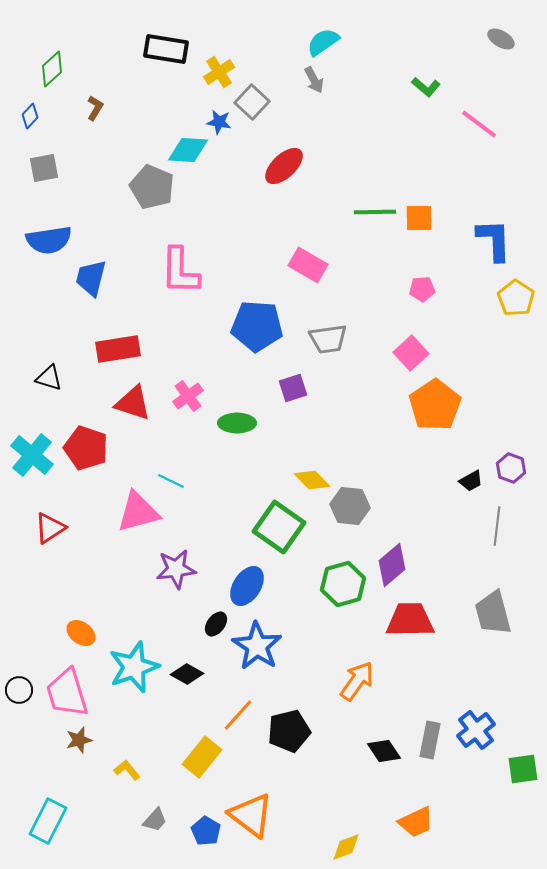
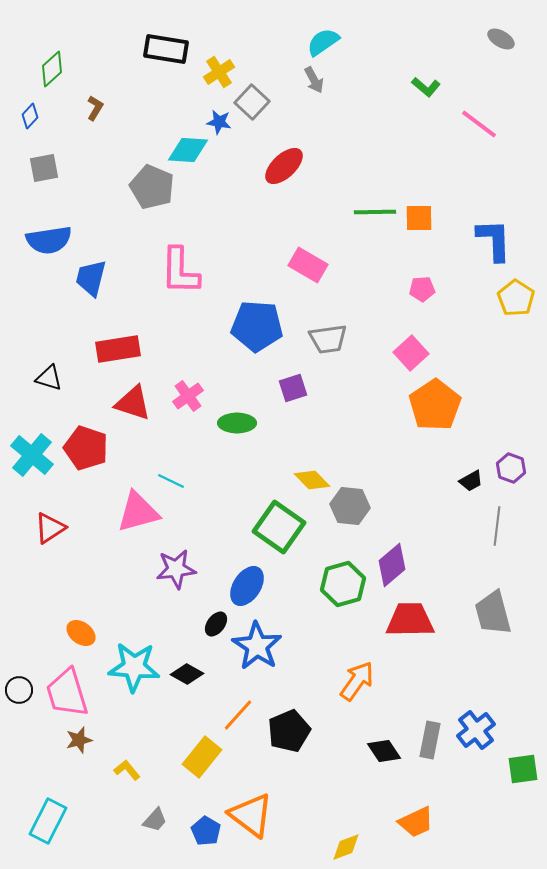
cyan star at (134, 667): rotated 24 degrees clockwise
black pentagon at (289, 731): rotated 9 degrees counterclockwise
